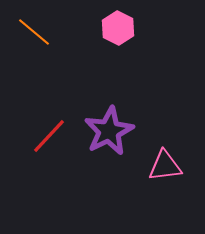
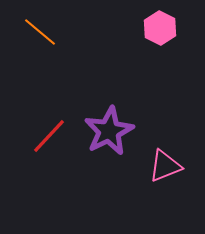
pink hexagon: moved 42 px right
orange line: moved 6 px right
pink triangle: rotated 15 degrees counterclockwise
